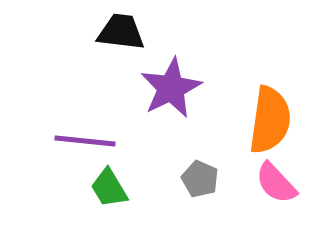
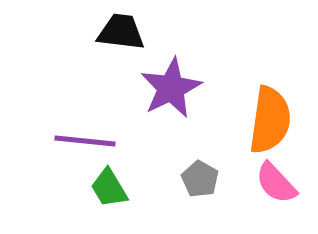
gray pentagon: rotated 6 degrees clockwise
